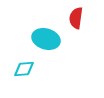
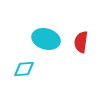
red semicircle: moved 5 px right, 24 px down
